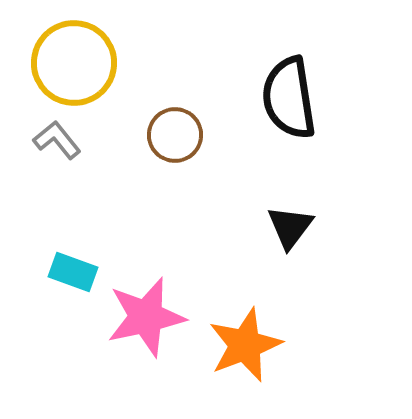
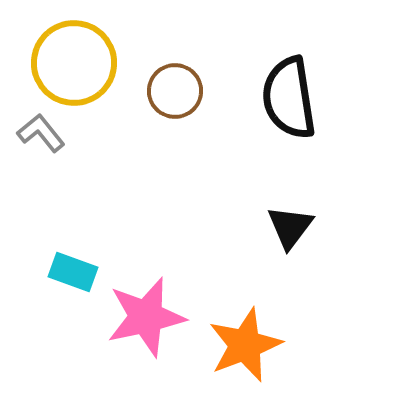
brown circle: moved 44 px up
gray L-shape: moved 16 px left, 7 px up
